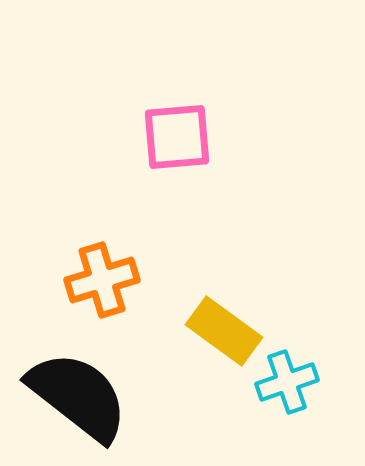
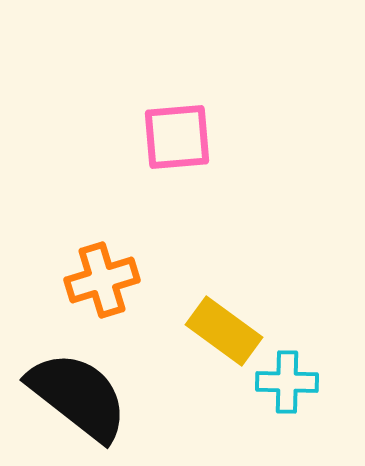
cyan cross: rotated 20 degrees clockwise
